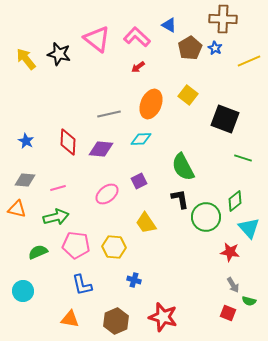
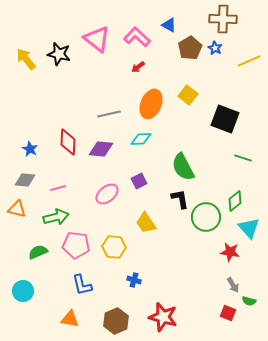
blue star at (26, 141): moved 4 px right, 8 px down
